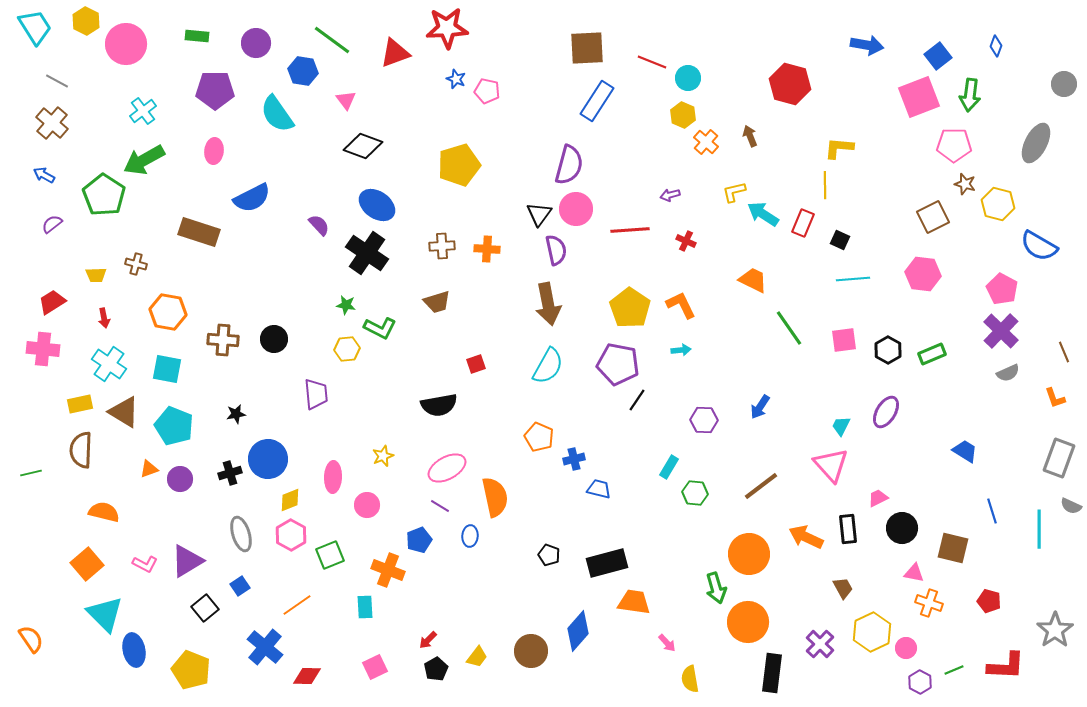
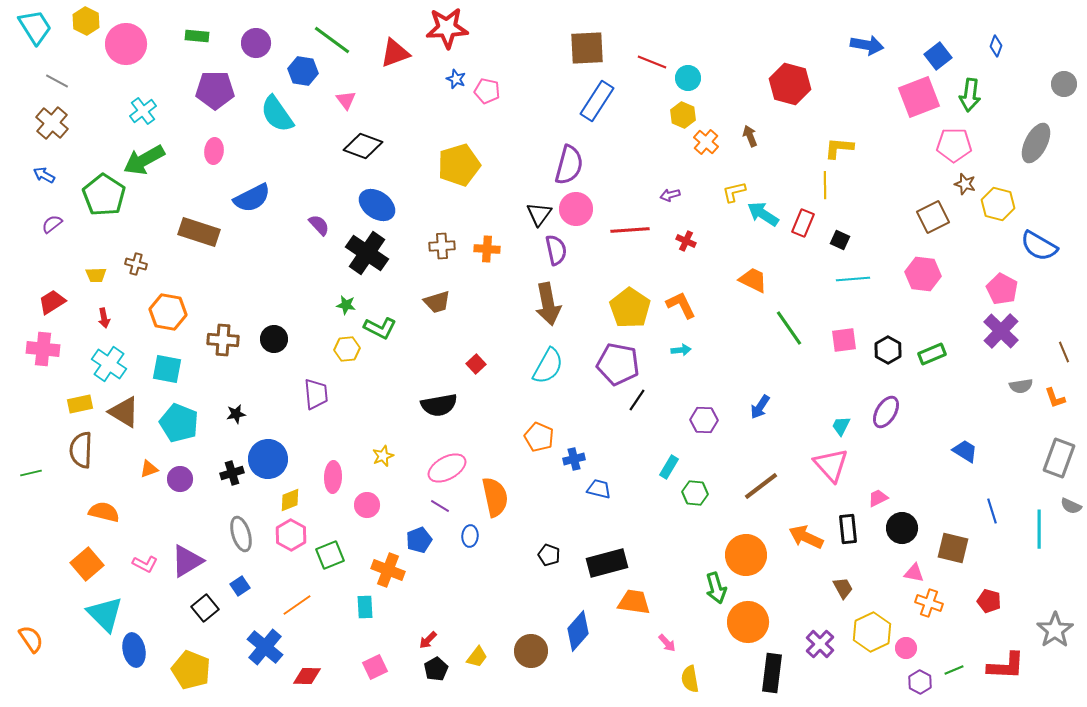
red square at (476, 364): rotated 24 degrees counterclockwise
gray semicircle at (1008, 373): moved 13 px right, 13 px down; rotated 15 degrees clockwise
cyan pentagon at (174, 426): moved 5 px right, 3 px up
black cross at (230, 473): moved 2 px right
orange circle at (749, 554): moved 3 px left, 1 px down
